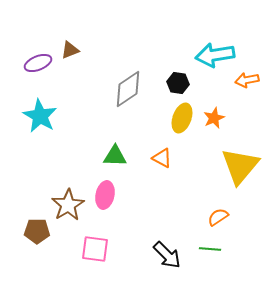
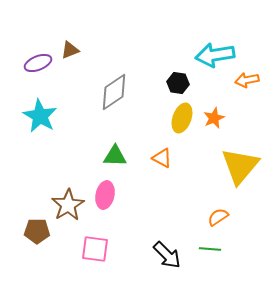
gray diamond: moved 14 px left, 3 px down
